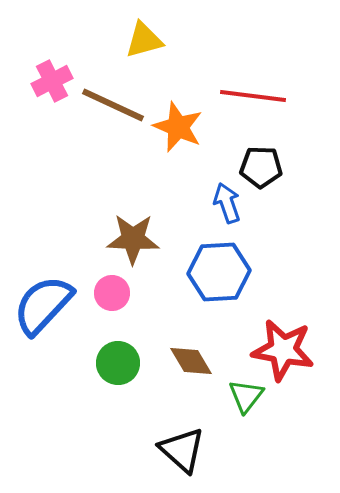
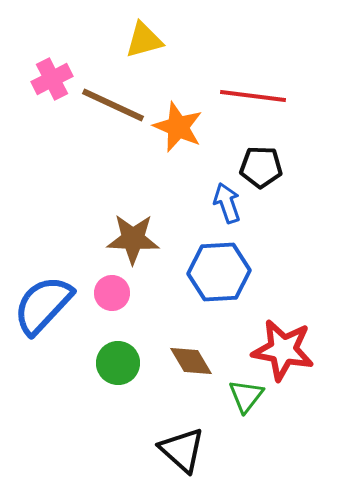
pink cross: moved 2 px up
